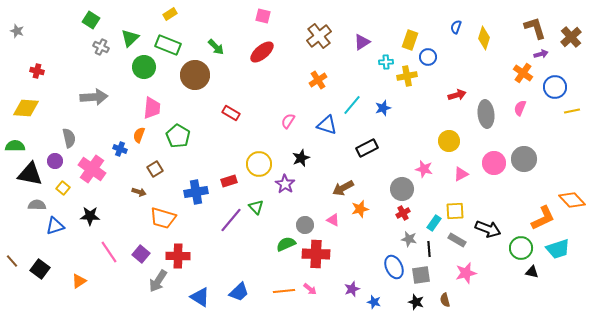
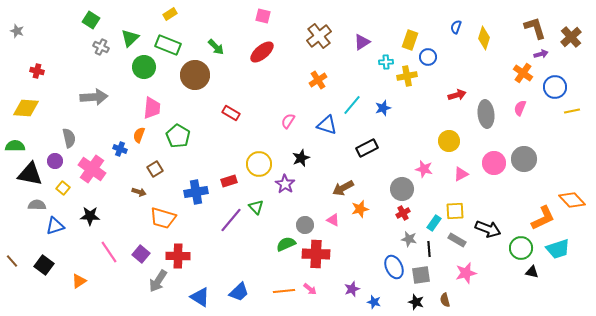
black square at (40, 269): moved 4 px right, 4 px up
